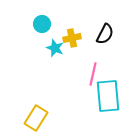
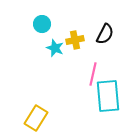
yellow cross: moved 3 px right, 2 px down
